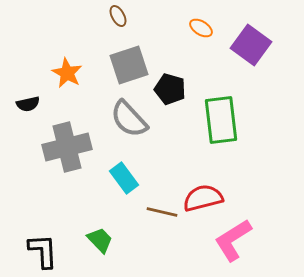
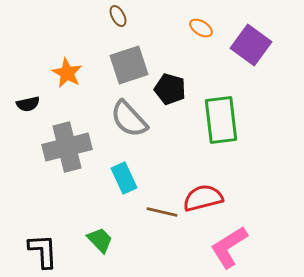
cyan rectangle: rotated 12 degrees clockwise
pink L-shape: moved 4 px left, 7 px down
